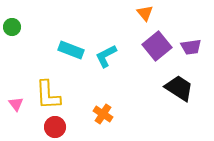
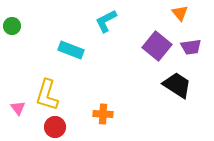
orange triangle: moved 35 px right
green circle: moved 1 px up
purple square: rotated 12 degrees counterclockwise
cyan L-shape: moved 35 px up
black trapezoid: moved 2 px left, 3 px up
yellow L-shape: moved 1 px left; rotated 20 degrees clockwise
pink triangle: moved 2 px right, 4 px down
orange cross: rotated 30 degrees counterclockwise
